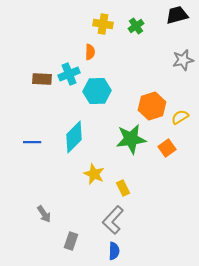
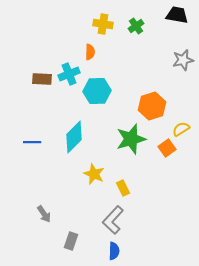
black trapezoid: rotated 25 degrees clockwise
yellow semicircle: moved 1 px right, 12 px down
green star: rotated 8 degrees counterclockwise
